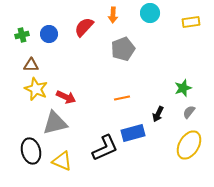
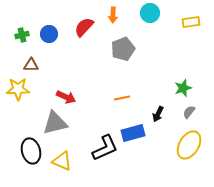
yellow star: moved 18 px left; rotated 25 degrees counterclockwise
